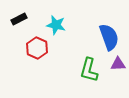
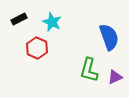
cyan star: moved 4 px left, 3 px up; rotated 12 degrees clockwise
purple triangle: moved 3 px left, 13 px down; rotated 21 degrees counterclockwise
